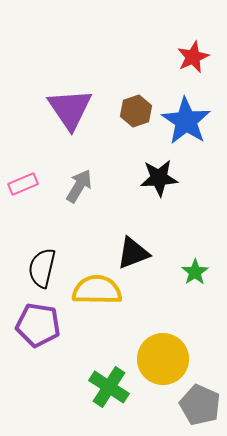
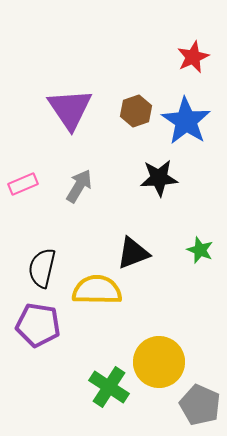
green star: moved 5 px right, 22 px up; rotated 16 degrees counterclockwise
yellow circle: moved 4 px left, 3 px down
